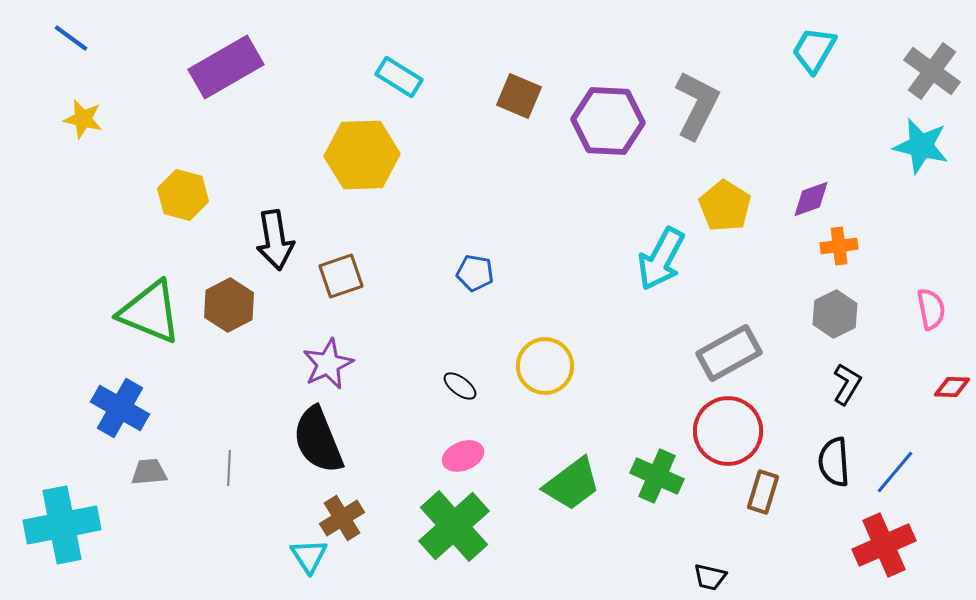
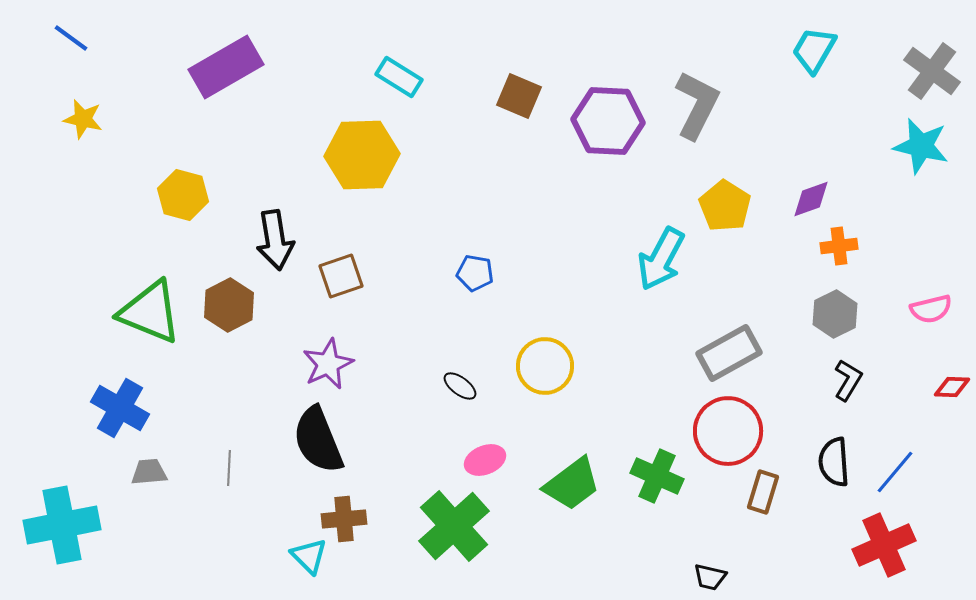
pink semicircle at (931, 309): rotated 87 degrees clockwise
black L-shape at (847, 384): moved 1 px right, 4 px up
pink ellipse at (463, 456): moved 22 px right, 4 px down
brown cross at (342, 518): moved 2 px right, 1 px down; rotated 27 degrees clockwise
cyan triangle at (309, 556): rotated 12 degrees counterclockwise
